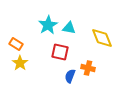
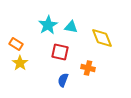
cyan triangle: moved 2 px right, 1 px up
blue semicircle: moved 7 px left, 4 px down
